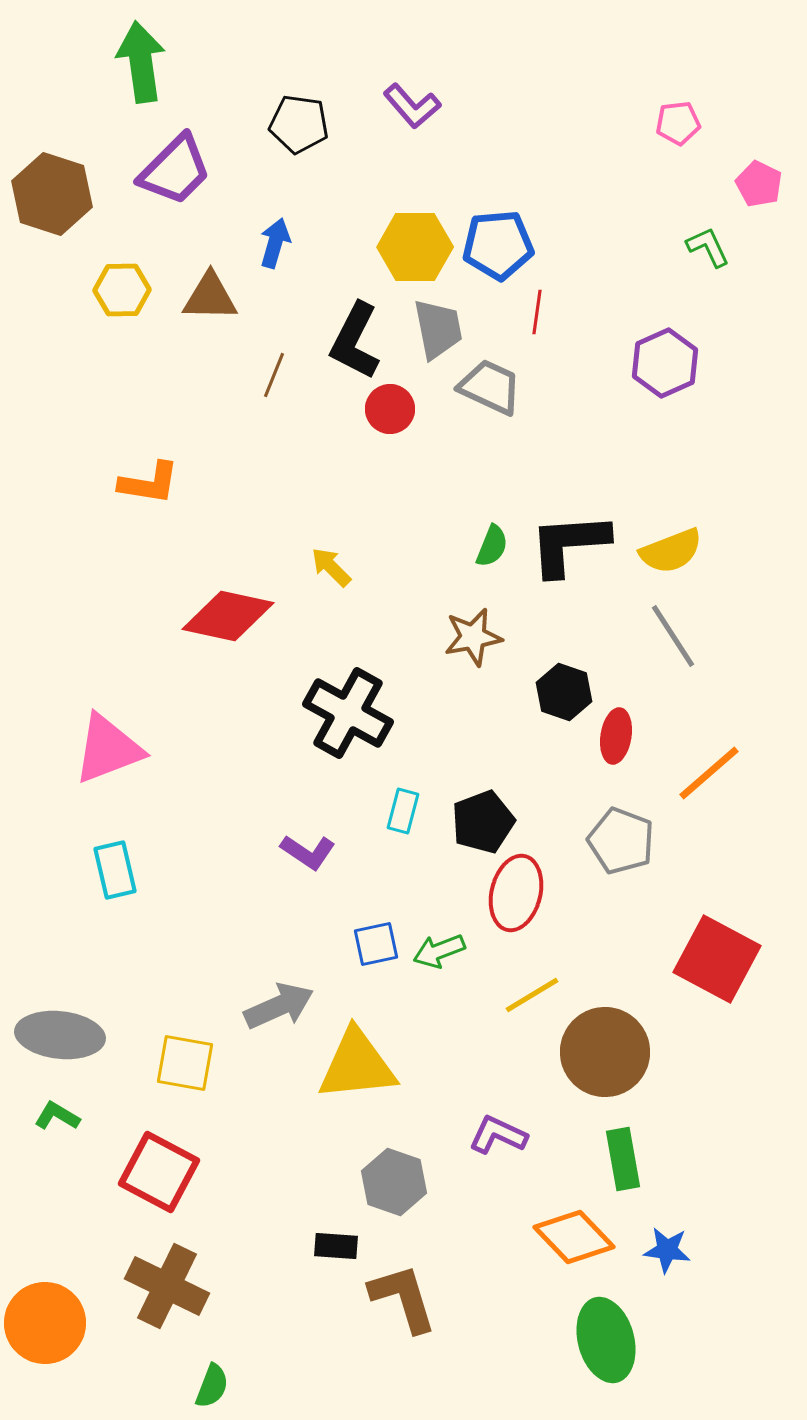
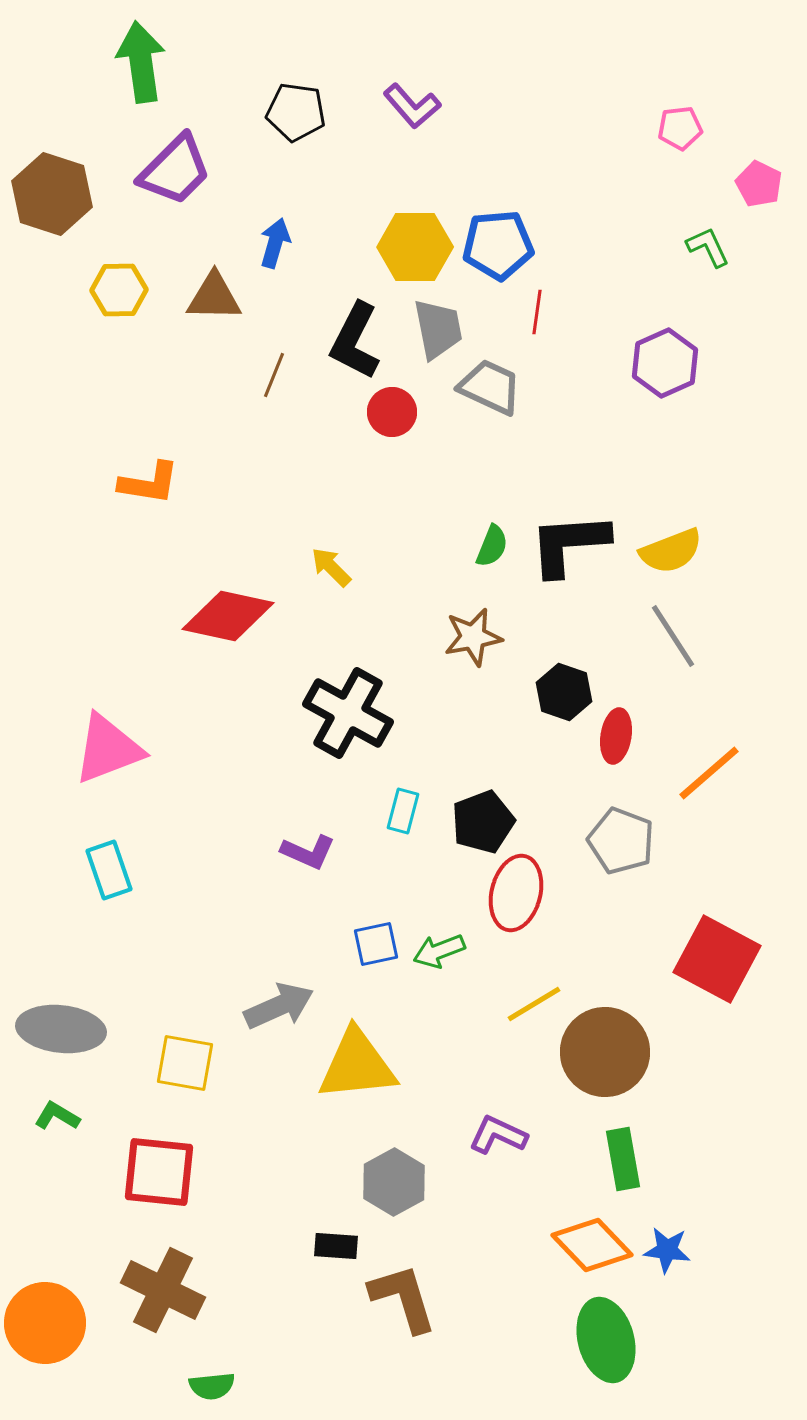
pink pentagon at (678, 123): moved 2 px right, 5 px down
black pentagon at (299, 124): moved 3 px left, 12 px up
yellow hexagon at (122, 290): moved 3 px left
brown triangle at (210, 297): moved 4 px right
red circle at (390, 409): moved 2 px right, 3 px down
purple L-shape at (308, 852): rotated 10 degrees counterclockwise
cyan rectangle at (115, 870): moved 6 px left; rotated 6 degrees counterclockwise
yellow line at (532, 995): moved 2 px right, 9 px down
gray ellipse at (60, 1035): moved 1 px right, 6 px up
red square at (159, 1172): rotated 22 degrees counterclockwise
gray hexagon at (394, 1182): rotated 12 degrees clockwise
orange diamond at (574, 1237): moved 18 px right, 8 px down
brown cross at (167, 1286): moved 4 px left, 4 px down
green semicircle at (212, 1386): rotated 63 degrees clockwise
